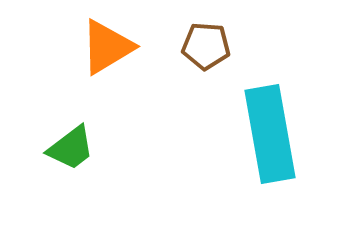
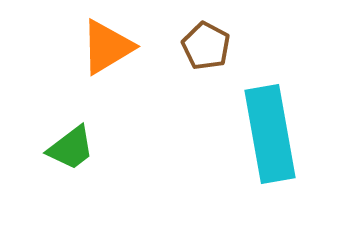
brown pentagon: rotated 24 degrees clockwise
